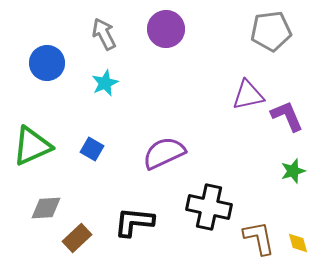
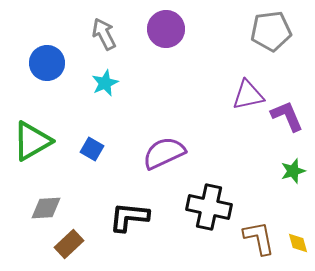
green triangle: moved 5 px up; rotated 6 degrees counterclockwise
black L-shape: moved 5 px left, 5 px up
brown rectangle: moved 8 px left, 6 px down
